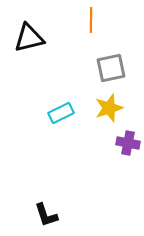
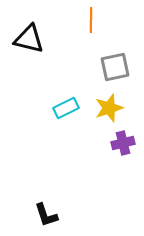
black triangle: moved 1 px down; rotated 28 degrees clockwise
gray square: moved 4 px right, 1 px up
cyan rectangle: moved 5 px right, 5 px up
purple cross: moved 5 px left; rotated 25 degrees counterclockwise
